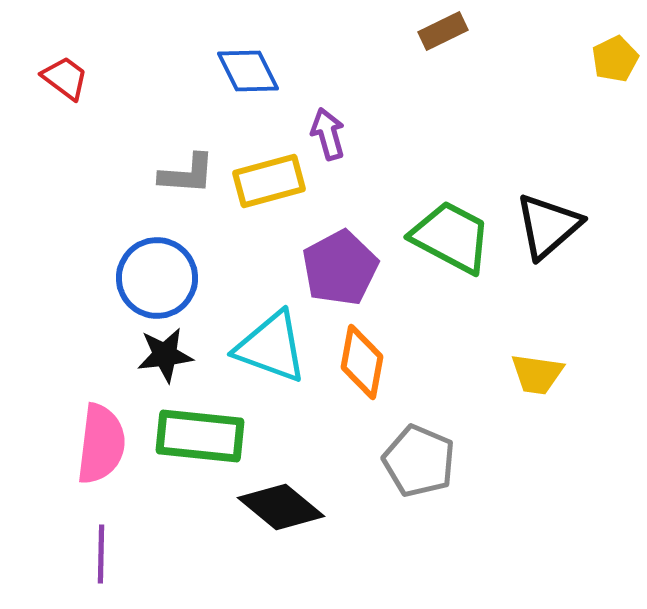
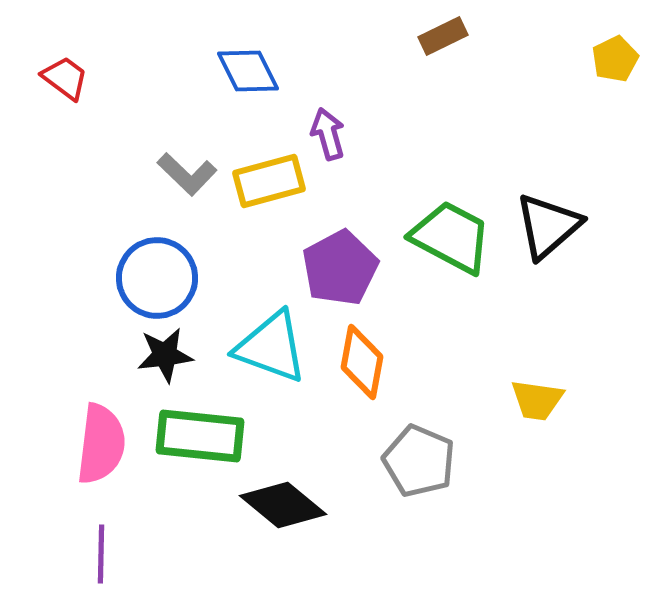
brown rectangle: moved 5 px down
gray L-shape: rotated 40 degrees clockwise
yellow trapezoid: moved 26 px down
black diamond: moved 2 px right, 2 px up
